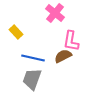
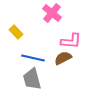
pink cross: moved 3 px left
pink L-shape: rotated 95 degrees counterclockwise
brown semicircle: moved 2 px down
gray trapezoid: rotated 35 degrees counterclockwise
